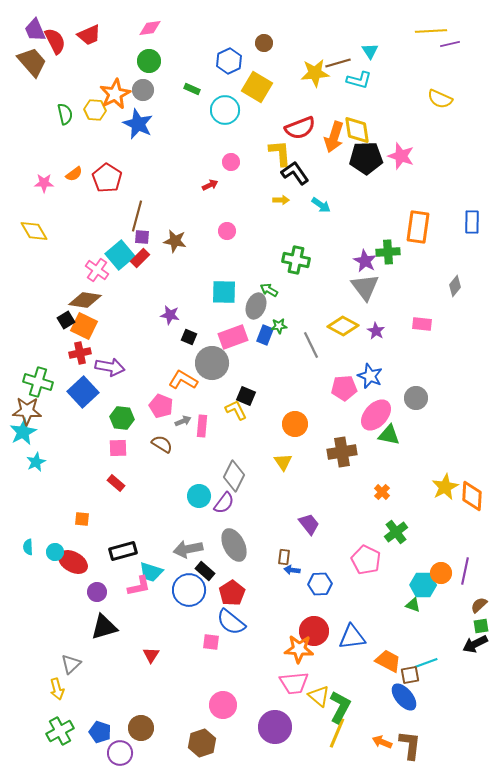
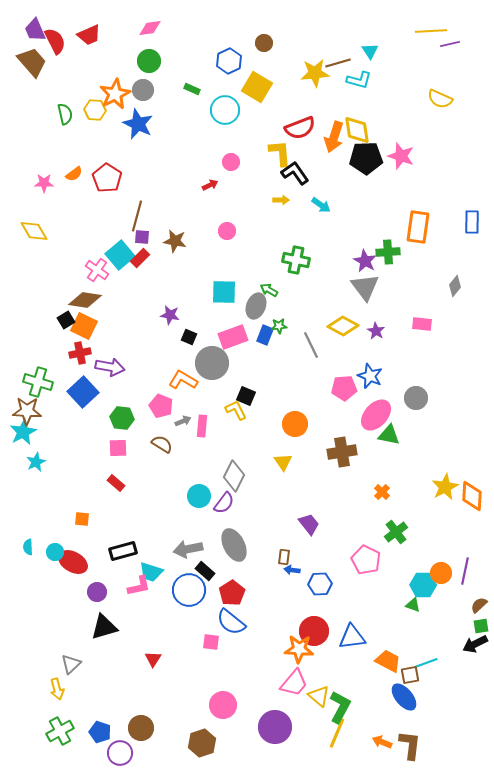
red triangle at (151, 655): moved 2 px right, 4 px down
pink trapezoid at (294, 683): rotated 44 degrees counterclockwise
